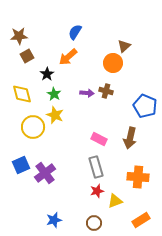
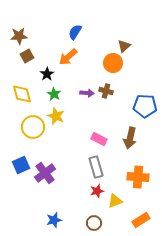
blue pentagon: rotated 20 degrees counterclockwise
yellow star: moved 1 px right, 1 px down
